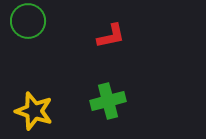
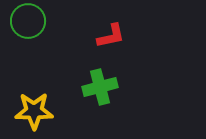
green cross: moved 8 px left, 14 px up
yellow star: rotated 18 degrees counterclockwise
